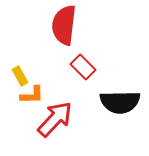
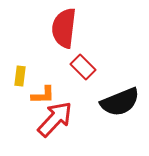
red semicircle: moved 3 px down
yellow rectangle: rotated 36 degrees clockwise
orange L-shape: moved 11 px right
black semicircle: rotated 21 degrees counterclockwise
